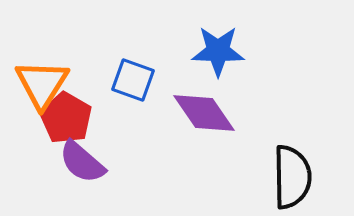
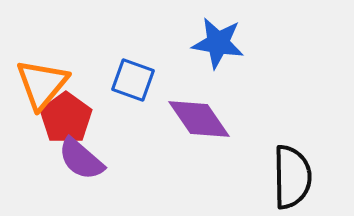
blue star: moved 8 px up; rotated 8 degrees clockwise
orange triangle: rotated 8 degrees clockwise
purple diamond: moved 5 px left, 6 px down
red pentagon: rotated 6 degrees clockwise
purple semicircle: moved 1 px left, 3 px up
